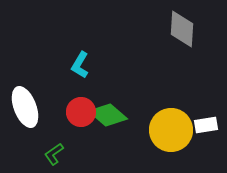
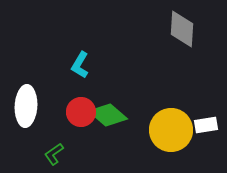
white ellipse: moved 1 px right, 1 px up; rotated 24 degrees clockwise
